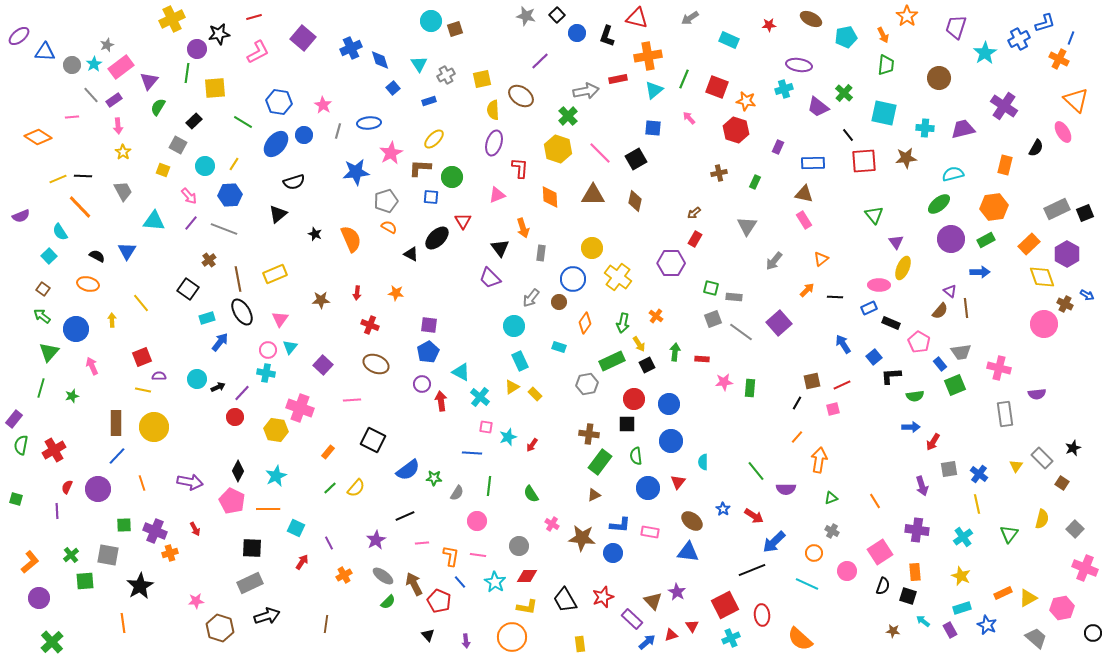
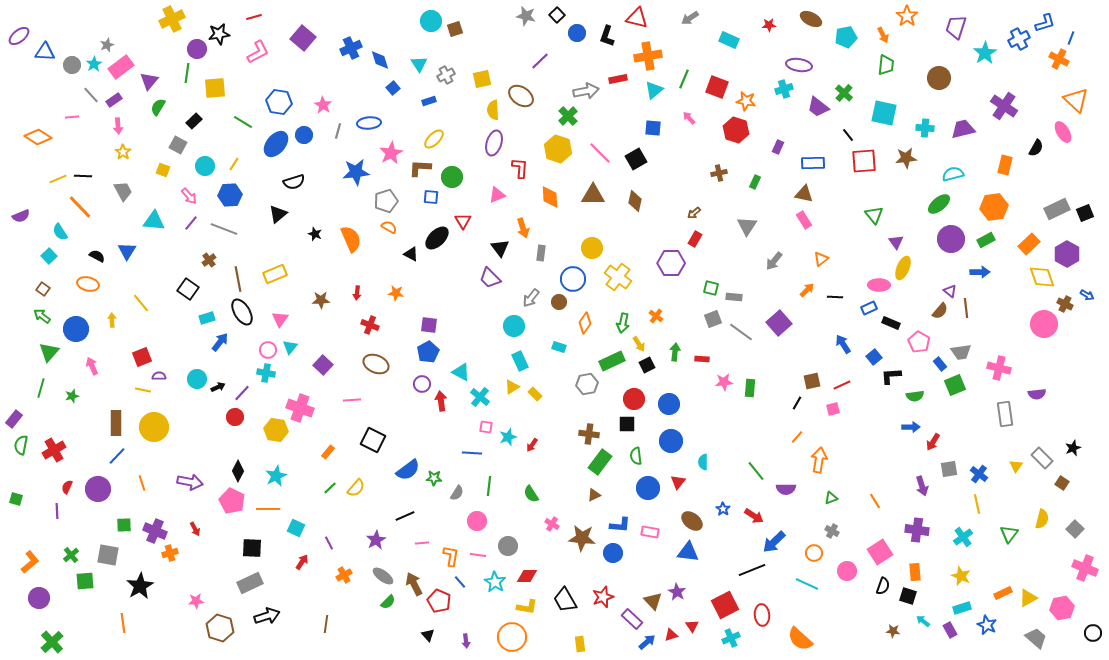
gray circle at (519, 546): moved 11 px left
